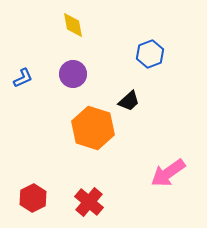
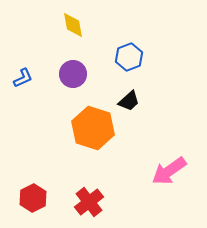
blue hexagon: moved 21 px left, 3 px down
pink arrow: moved 1 px right, 2 px up
red cross: rotated 12 degrees clockwise
